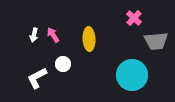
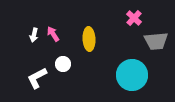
pink arrow: moved 1 px up
